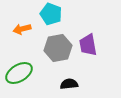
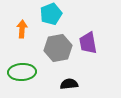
cyan pentagon: rotated 30 degrees clockwise
orange arrow: rotated 108 degrees clockwise
purple trapezoid: moved 2 px up
green ellipse: moved 3 px right, 1 px up; rotated 28 degrees clockwise
